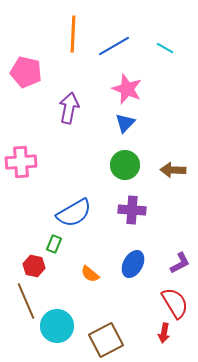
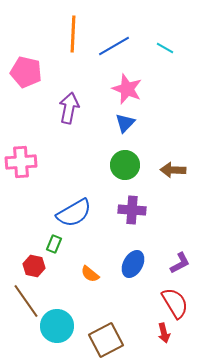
brown line: rotated 12 degrees counterclockwise
red arrow: rotated 24 degrees counterclockwise
